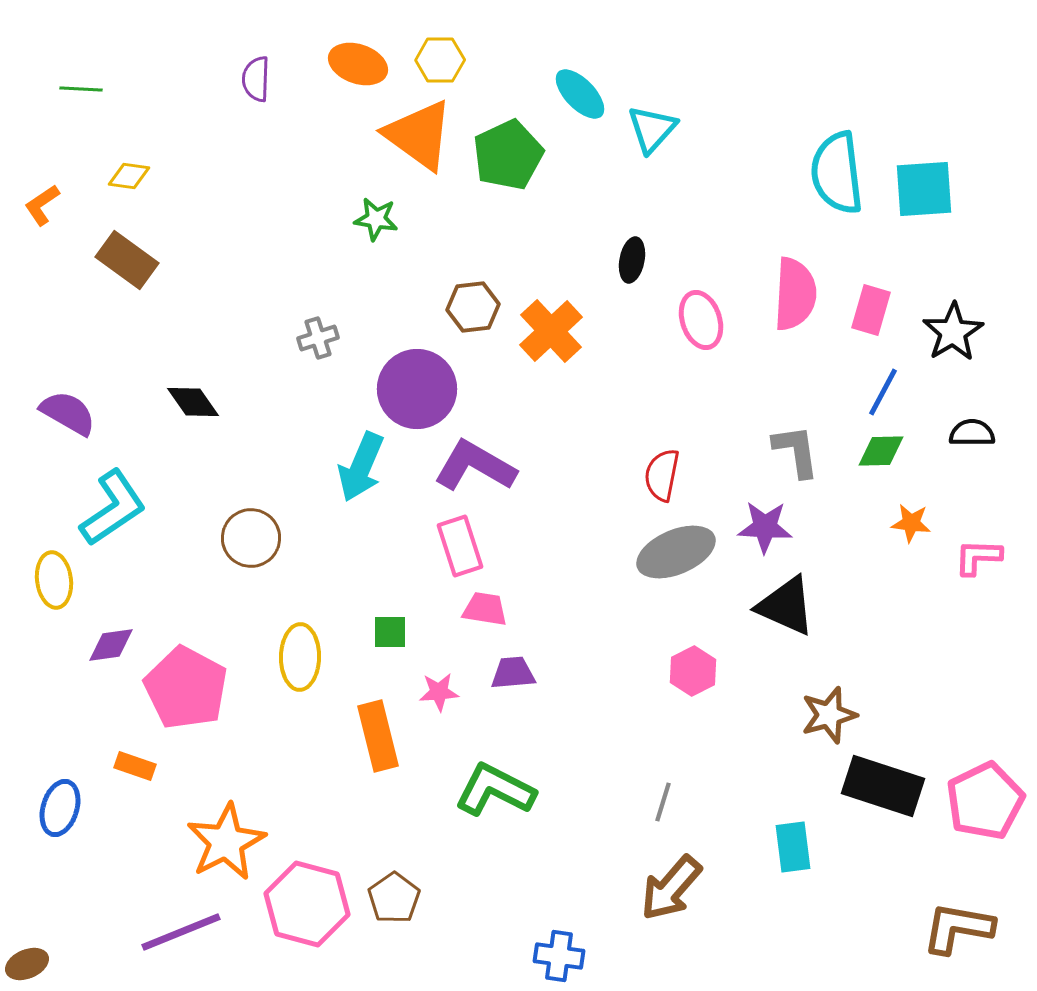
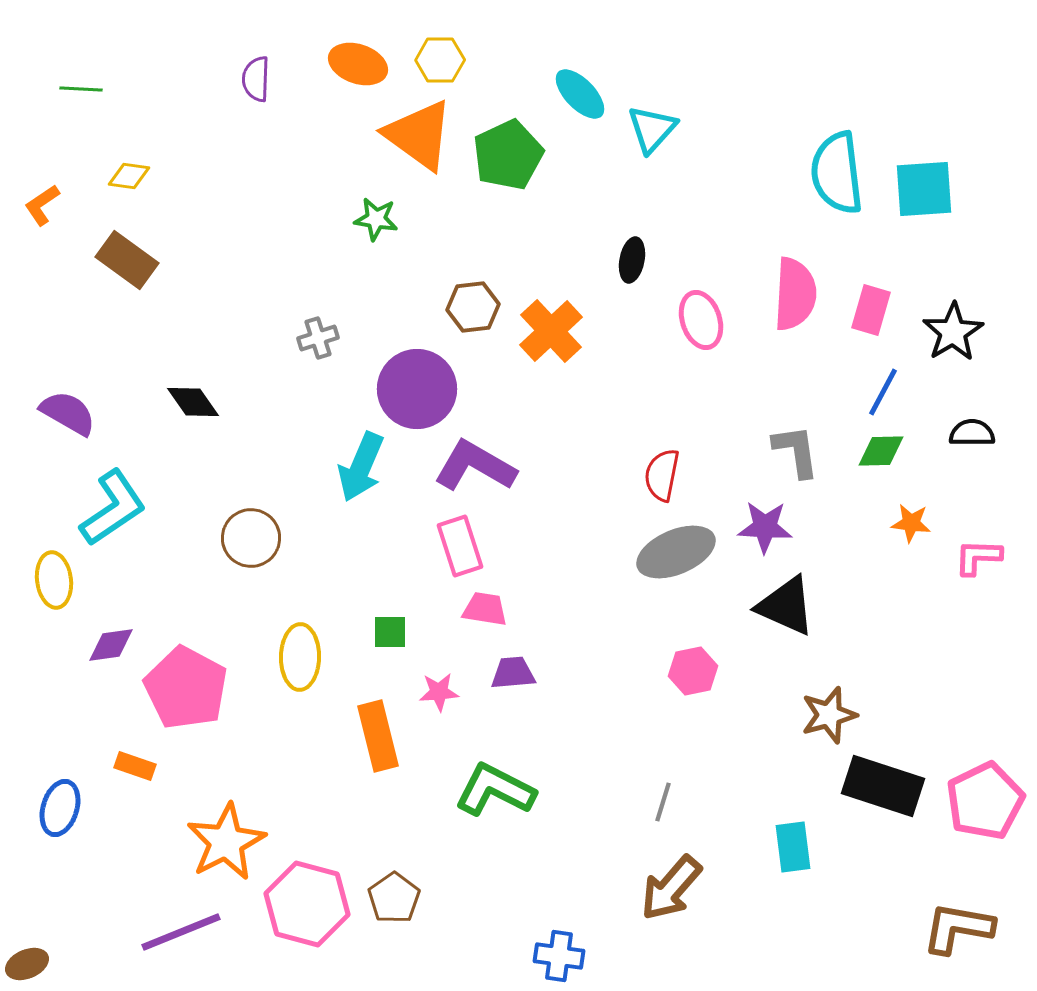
pink hexagon at (693, 671): rotated 15 degrees clockwise
